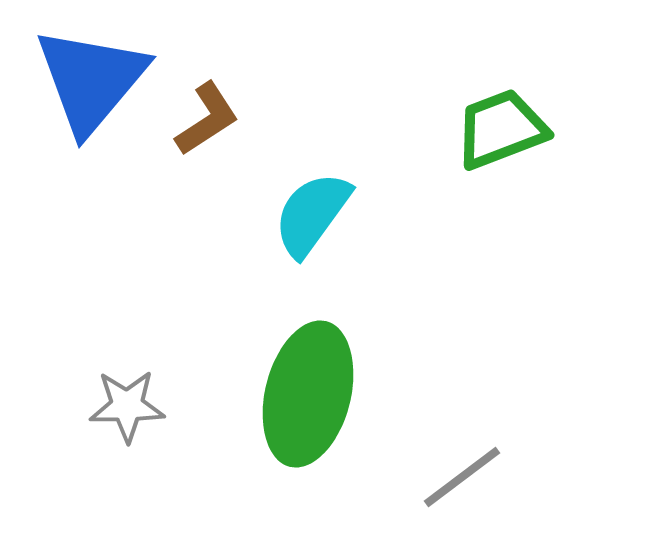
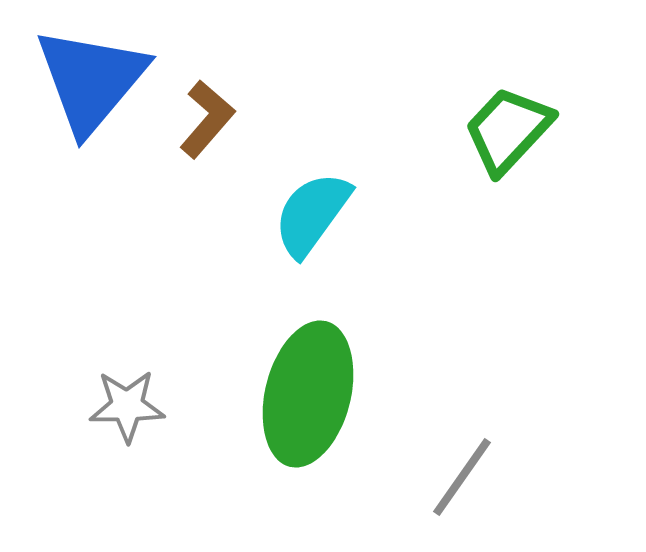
brown L-shape: rotated 16 degrees counterclockwise
green trapezoid: moved 7 px right, 1 px down; rotated 26 degrees counterclockwise
gray line: rotated 18 degrees counterclockwise
